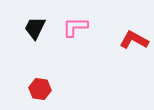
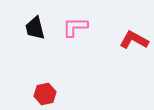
black trapezoid: rotated 40 degrees counterclockwise
red hexagon: moved 5 px right, 5 px down; rotated 20 degrees counterclockwise
